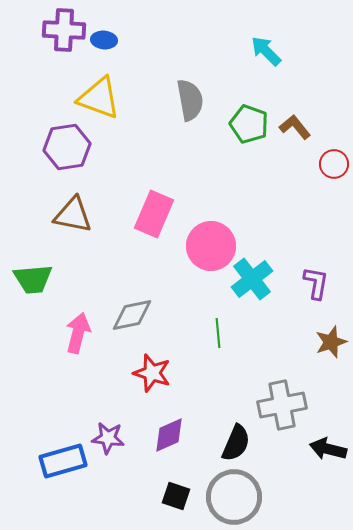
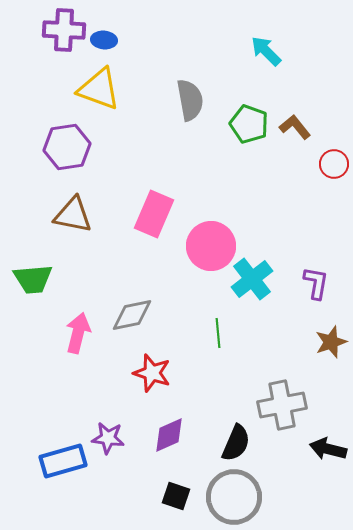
yellow triangle: moved 9 px up
